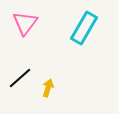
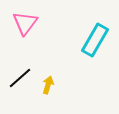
cyan rectangle: moved 11 px right, 12 px down
yellow arrow: moved 3 px up
